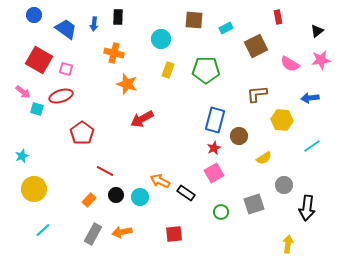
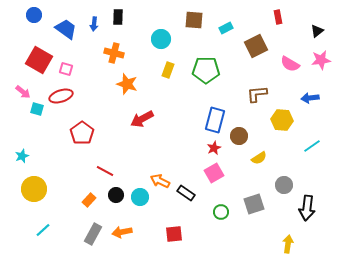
yellow semicircle at (264, 158): moved 5 px left
